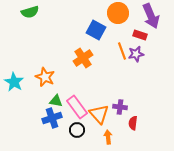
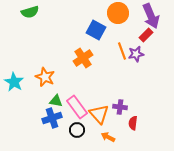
red rectangle: moved 6 px right; rotated 64 degrees counterclockwise
orange arrow: rotated 56 degrees counterclockwise
